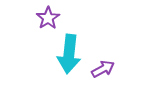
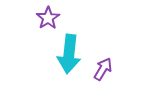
purple arrow: rotated 30 degrees counterclockwise
